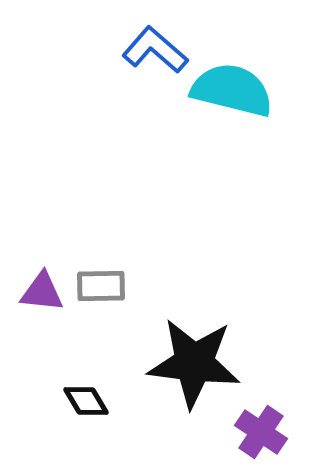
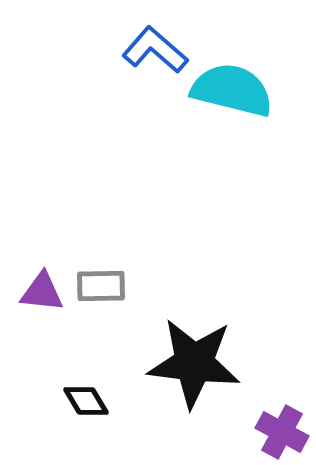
purple cross: moved 21 px right; rotated 6 degrees counterclockwise
